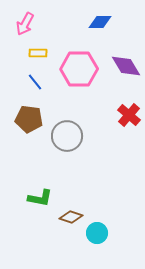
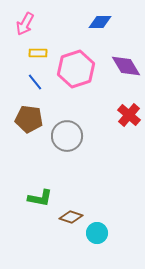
pink hexagon: moved 3 px left; rotated 18 degrees counterclockwise
